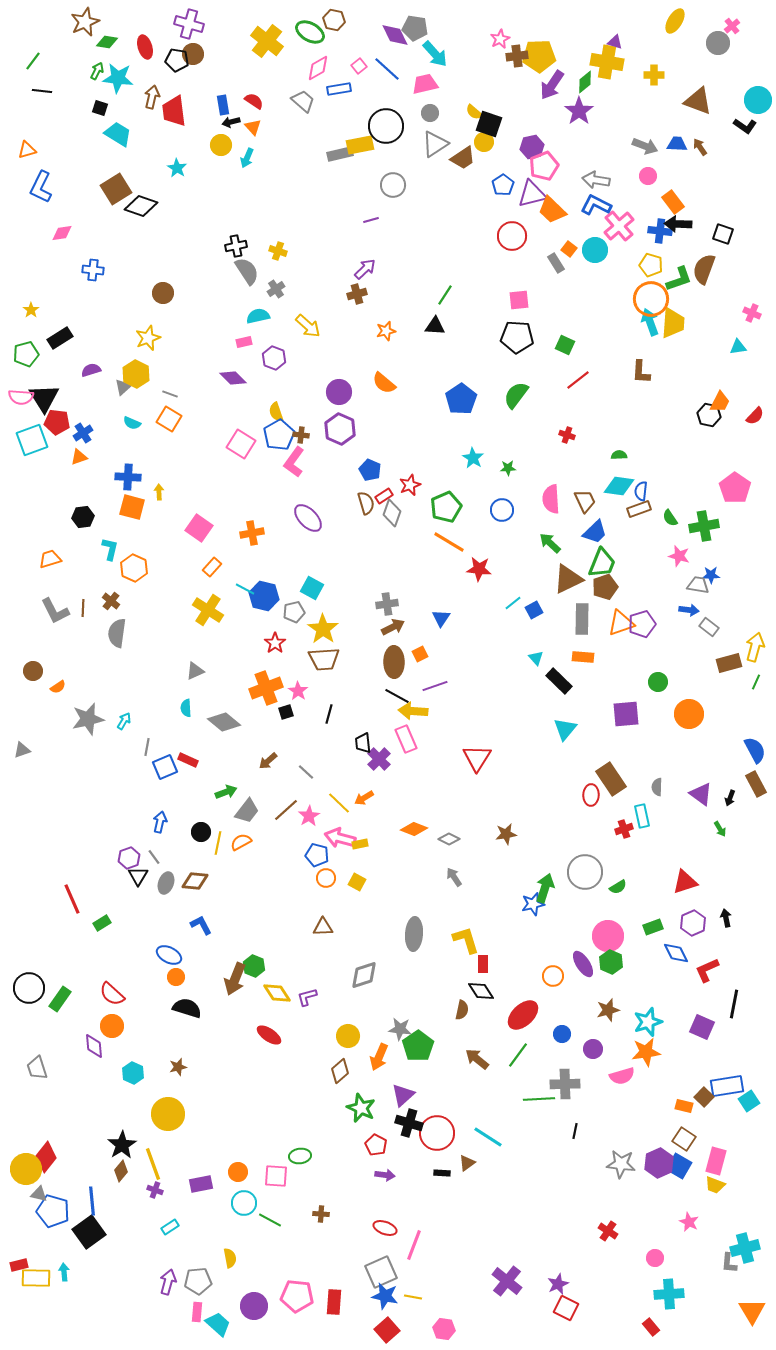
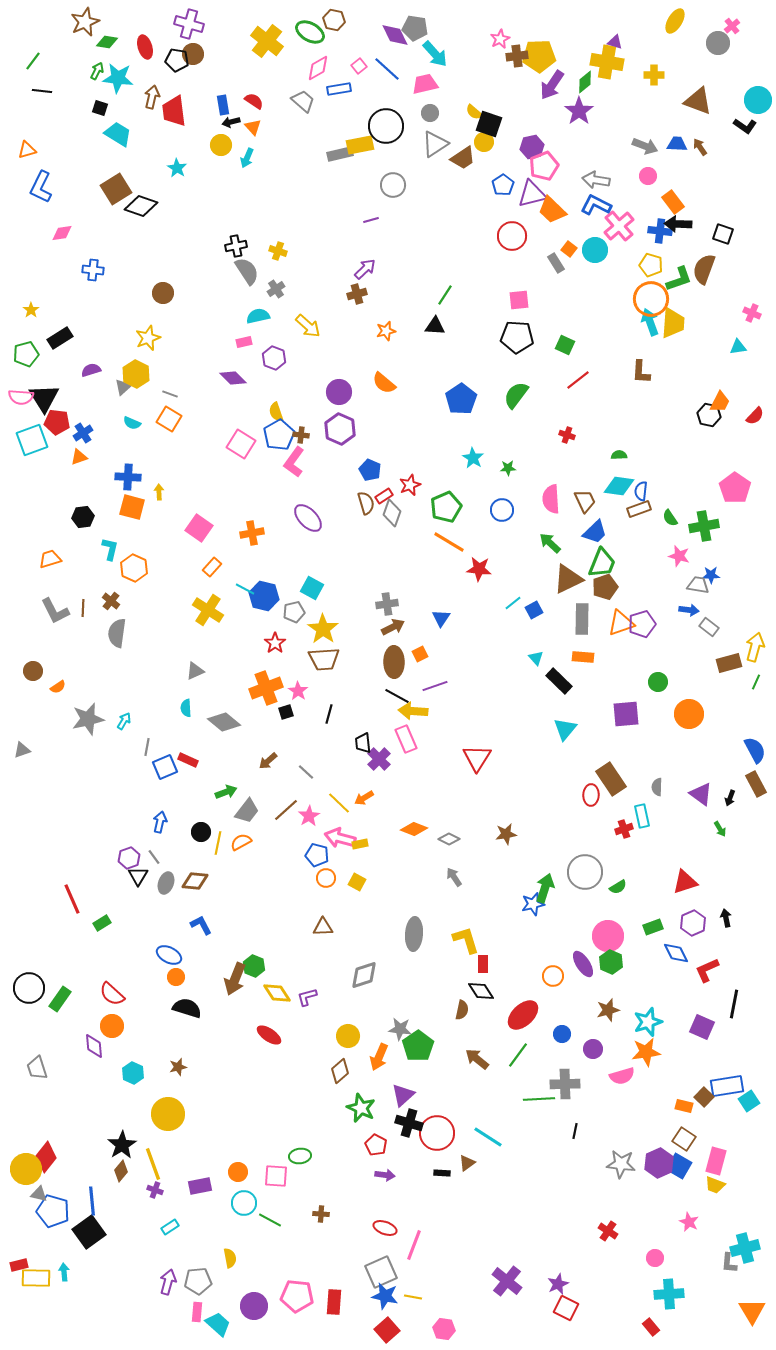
purple rectangle at (201, 1184): moved 1 px left, 2 px down
